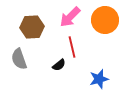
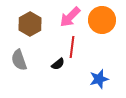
orange circle: moved 3 px left
brown hexagon: moved 2 px left, 3 px up; rotated 25 degrees counterclockwise
red line: rotated 20 degrees clockwise
gray semicircle: moved 1 px down
black semicircle: moved 1 px left, 1 px up
